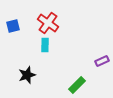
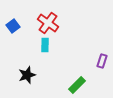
blue square: rotated 24 degrees counterclockwise
purple rectangle: rotated 48 degrees counterclockwise
